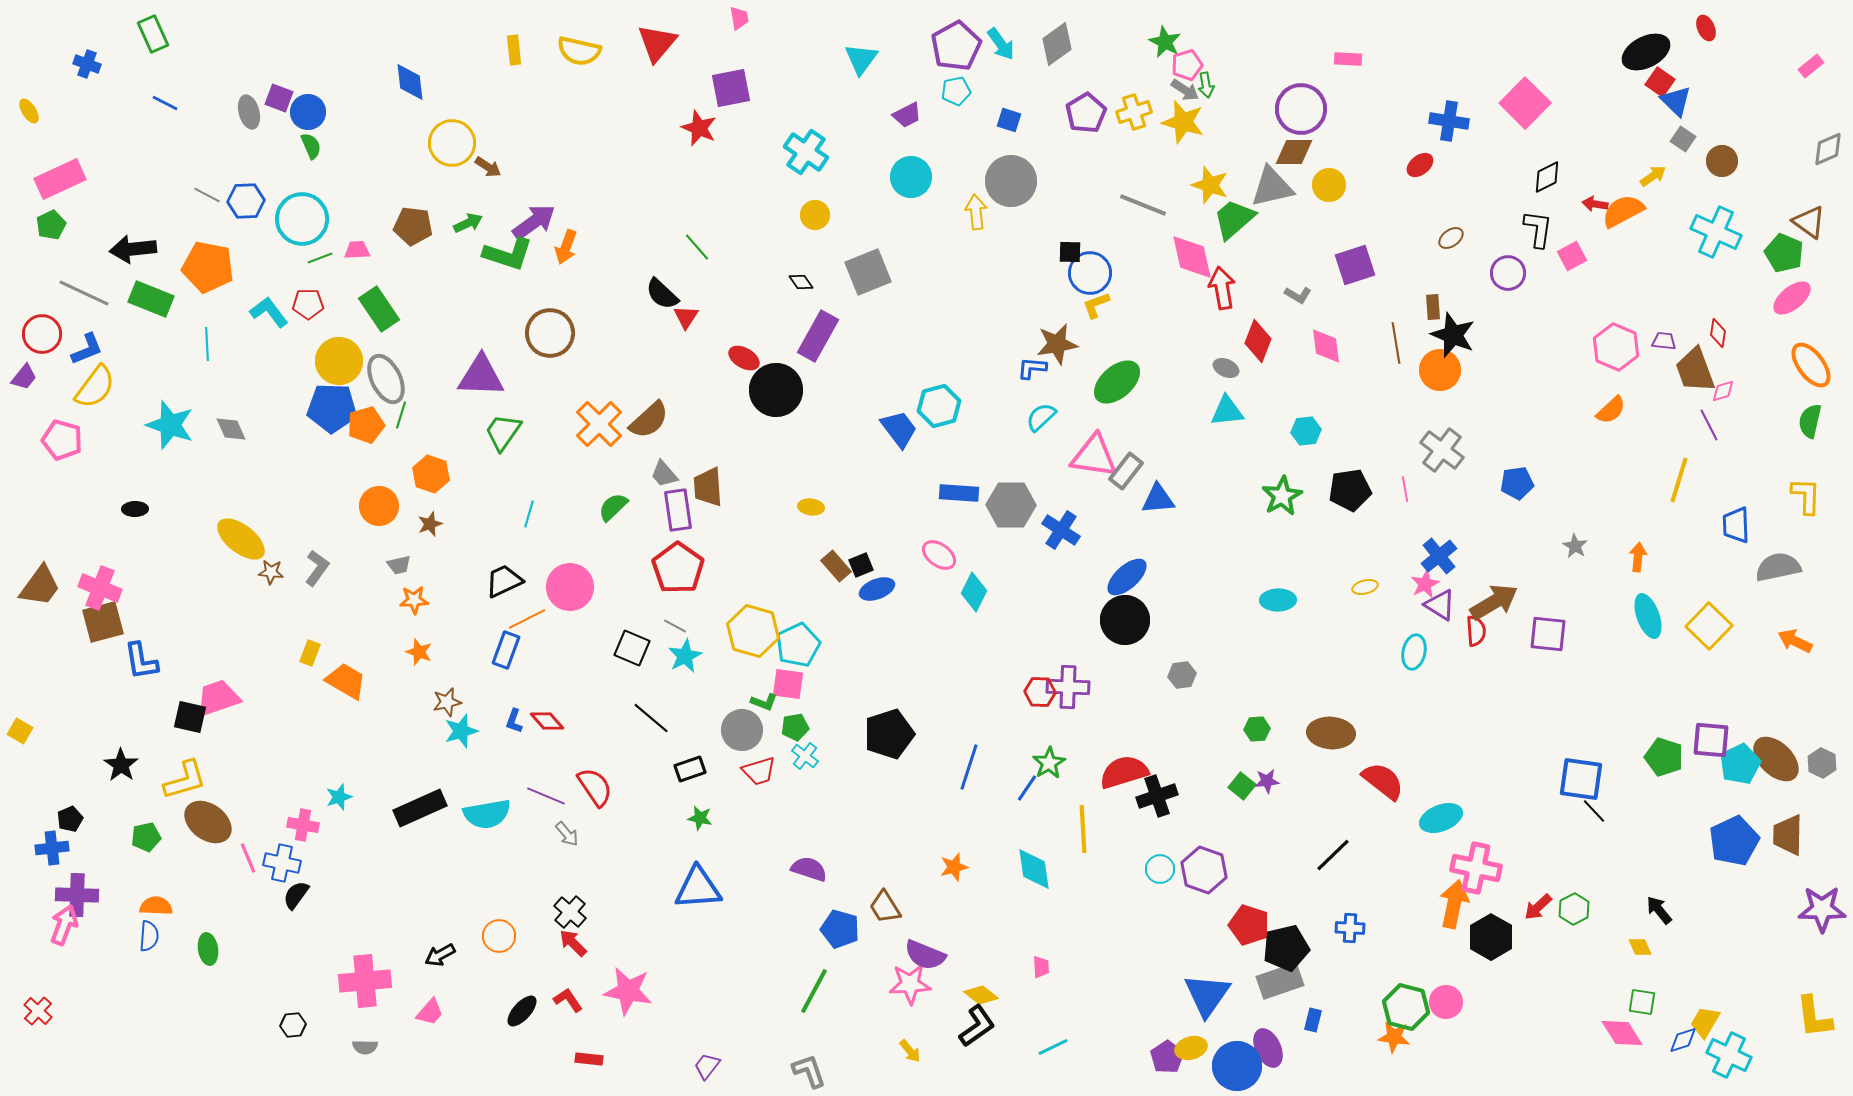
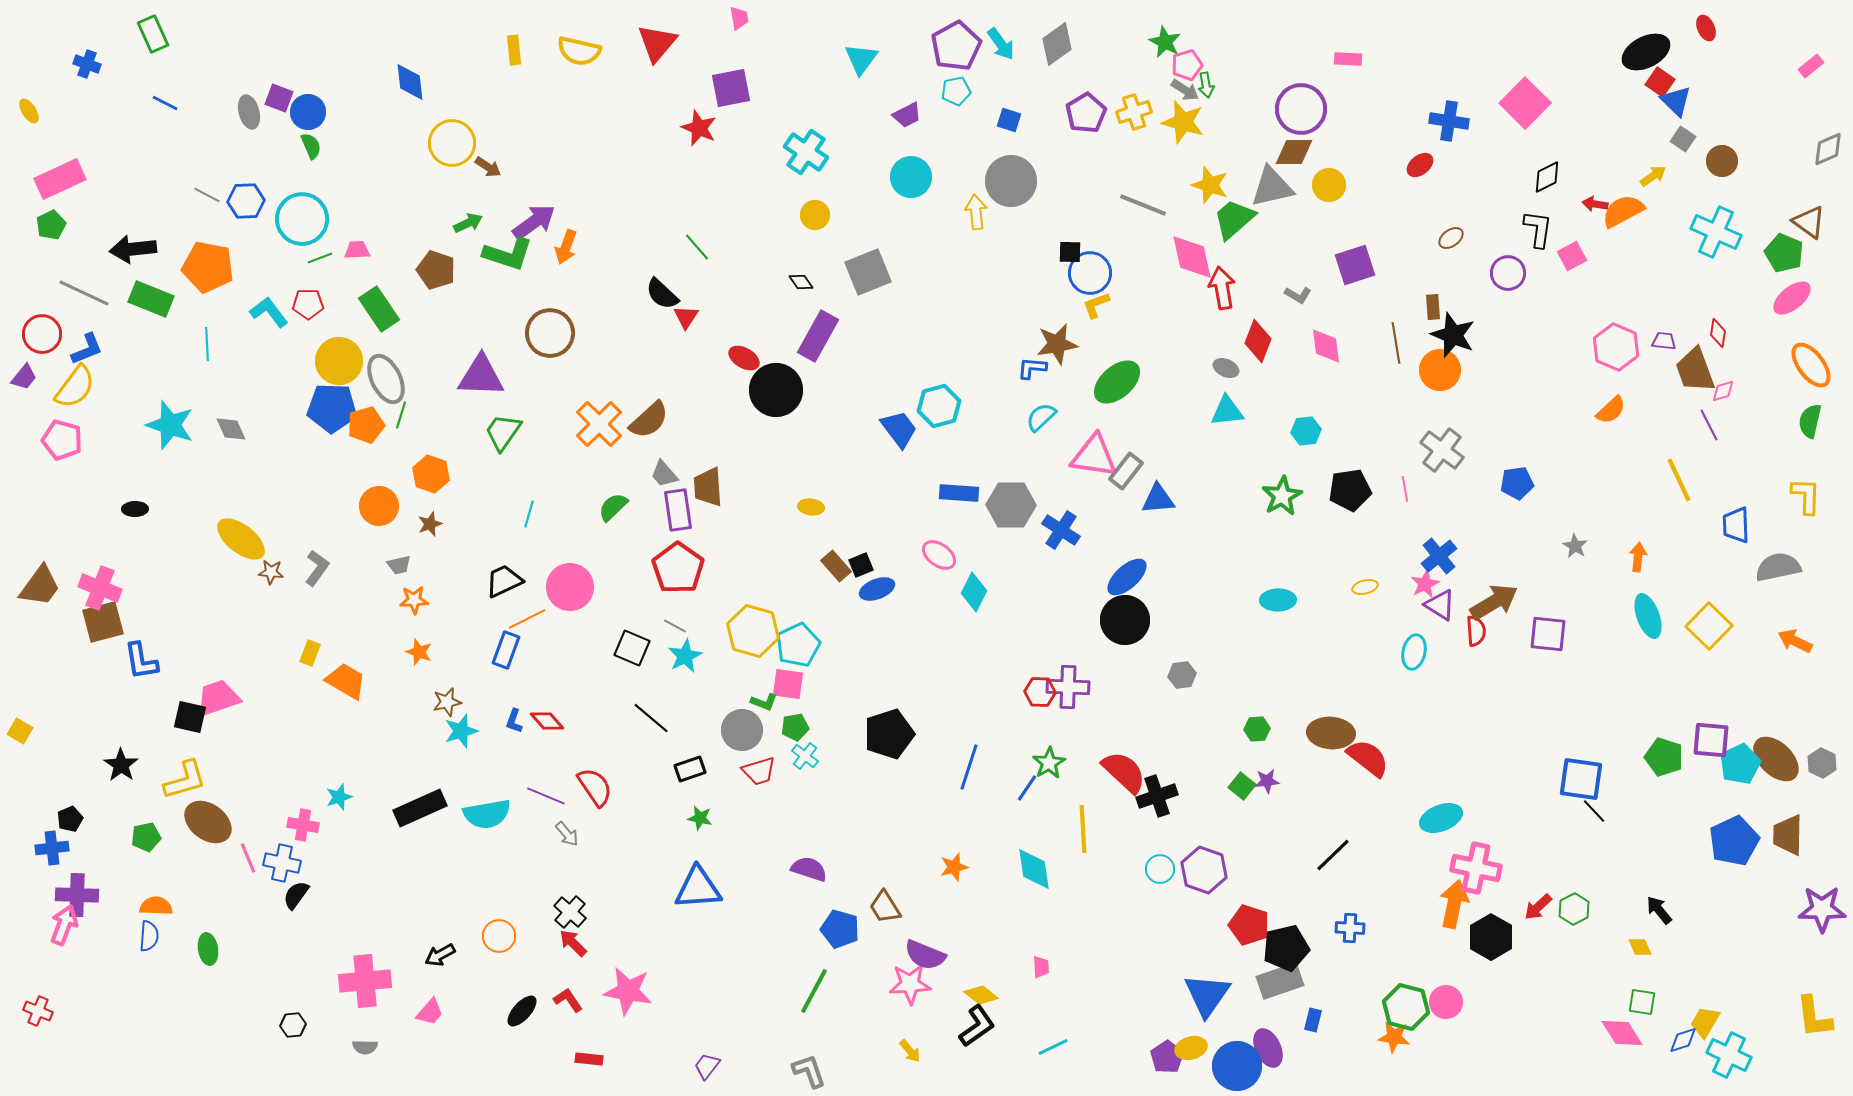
brown pentagon at (413, 226): moved 23 px right, 44 px down; rotated 12 degrees clockwise
yellow semicircle at (95, 387): moved 20 px left
yellow line at (1679, 480): rotated 42 degrees counterclockwise
red semicircle at (1124, 772): rotated 60 degrees clockwise
red semicircle at (1383, 781): moved 15 px left, 23 px up
red cross at (38, 1011): rotated 20 degrees counterclockwise
